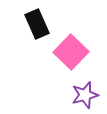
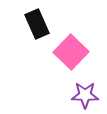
purple star: rotated 16 degrees clockwise
